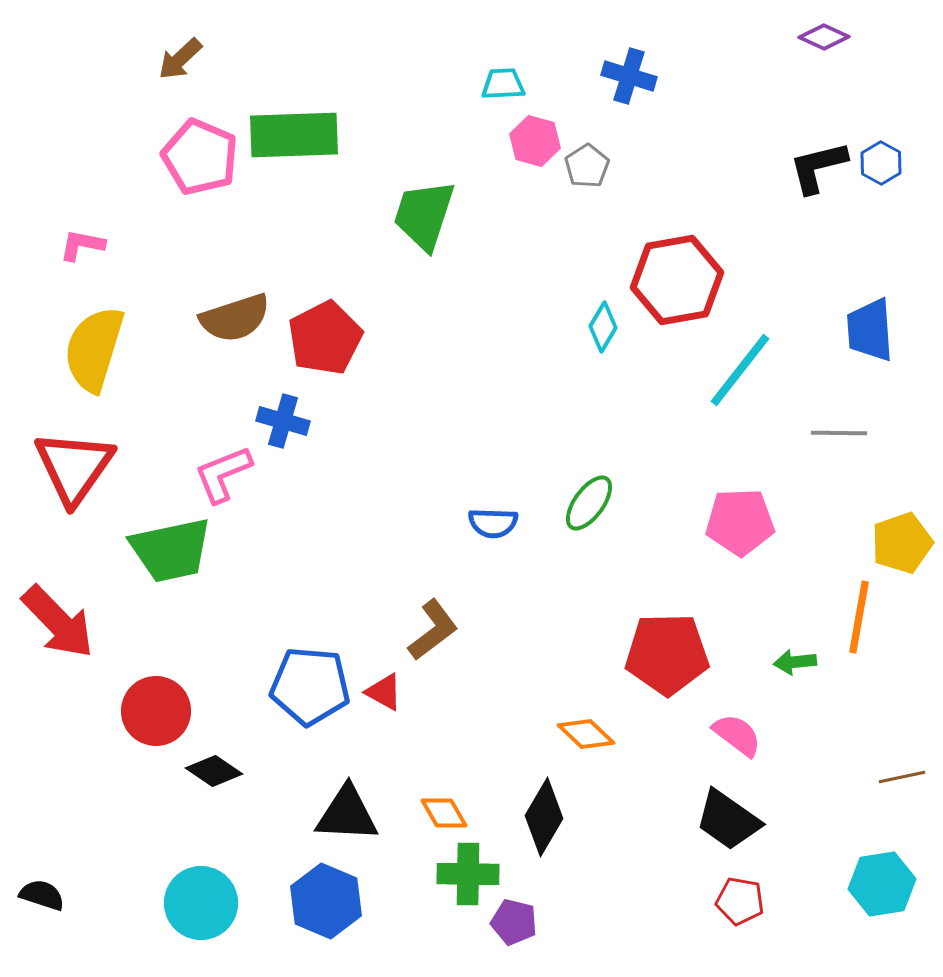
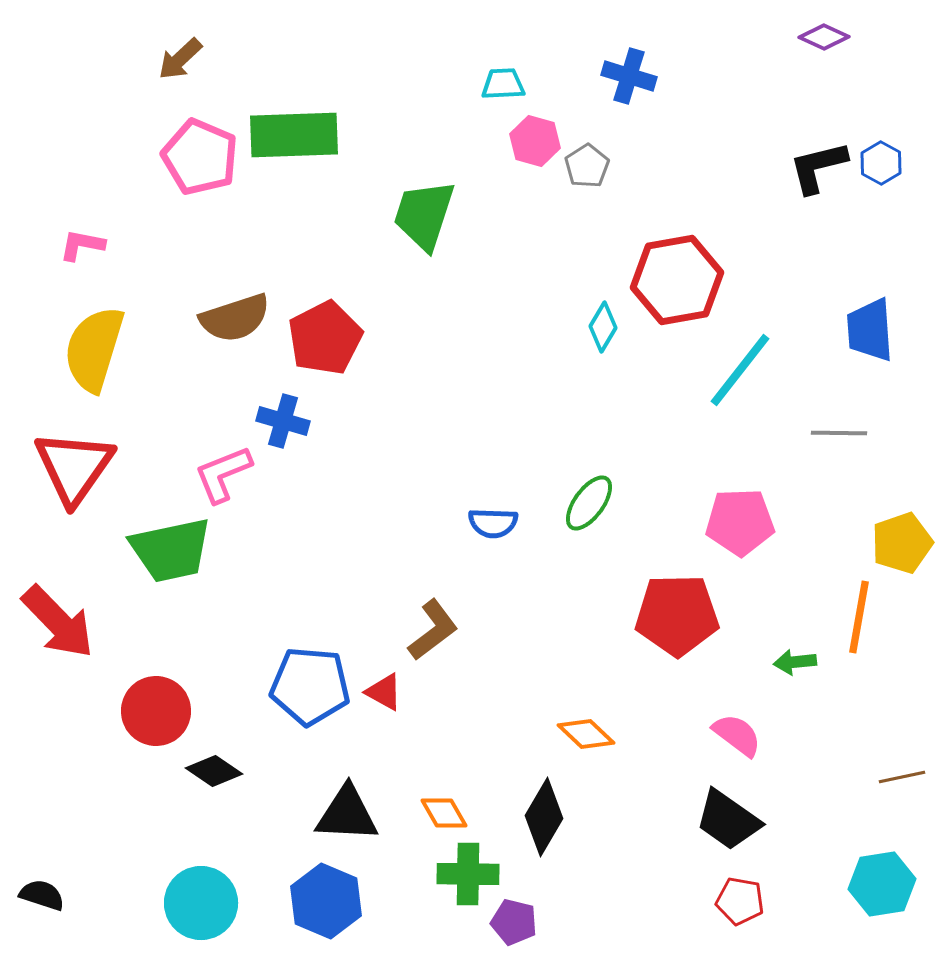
red pentagon at (667, 654): moved 10 px right, 39 px up
